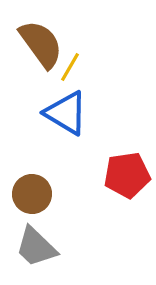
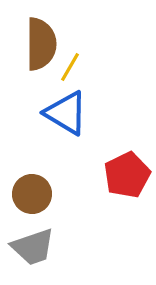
brown semicircle: rotated 36 degrees clockwise
red pentagon: rotated 18 degrees counterclockwise
gray trapezoid: moved 3 px left; rotated 63 degrees counterclockwise
